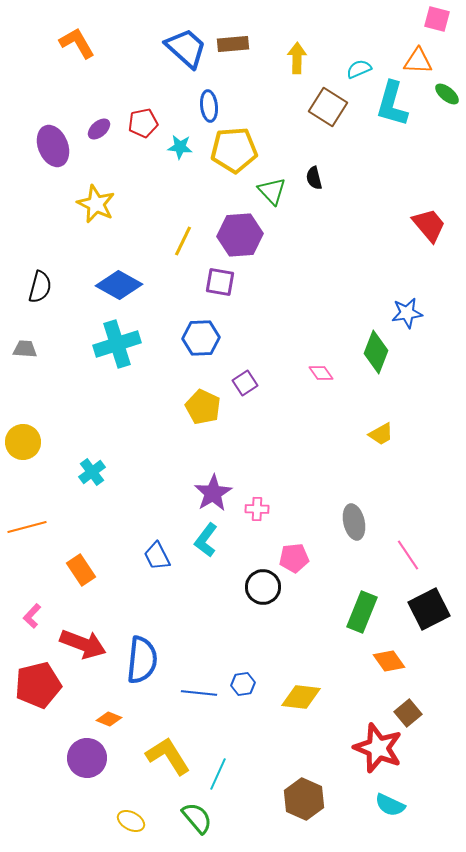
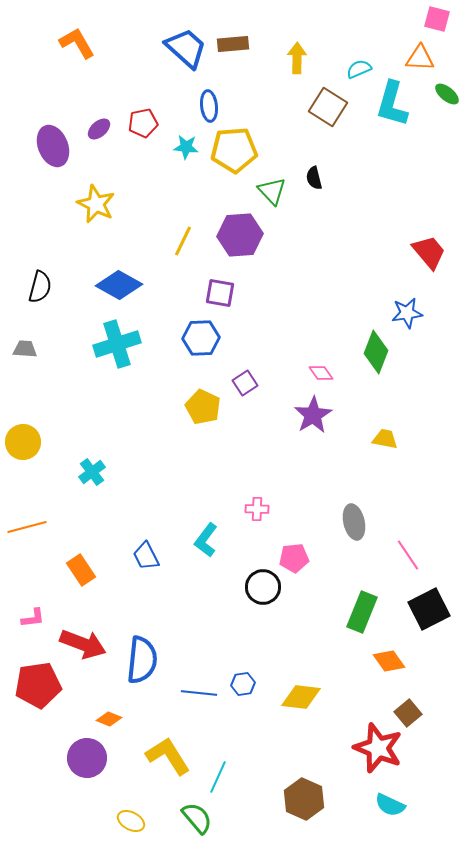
orange triangle at (418, 61): moved 2 px right, 3 px up
cyan star at (180, 147): moved 6 px right
red trapezoid at (429, 225): moved 27 px down
purple square at (220, 282): moved 11 px down
yellow trapezoid at (381, 434): moved 4 px right, 5 px down; rotated 140 degrees counterclockwise
purple star at (213, 493): moved 100 px right, 78 px up
blue trapezoid at (157, 556): moved 11 px left
pink L-shape at (32, 616): moved 1 px right, 2 px down; rotated 140 degrees counterclockwise
red pentagon at (38, 685): rotated 6 degrees clockwise
cyan line at (218, 774): moved 3 px down
